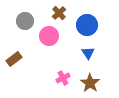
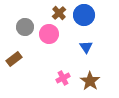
gray circle: moved 6 px down
blue circle: moved 3 px left, 10 px up
pink circle: moved 2 px up
blue triangle: moved 2 px left, 6 px up
brown star: moved 2 px up
